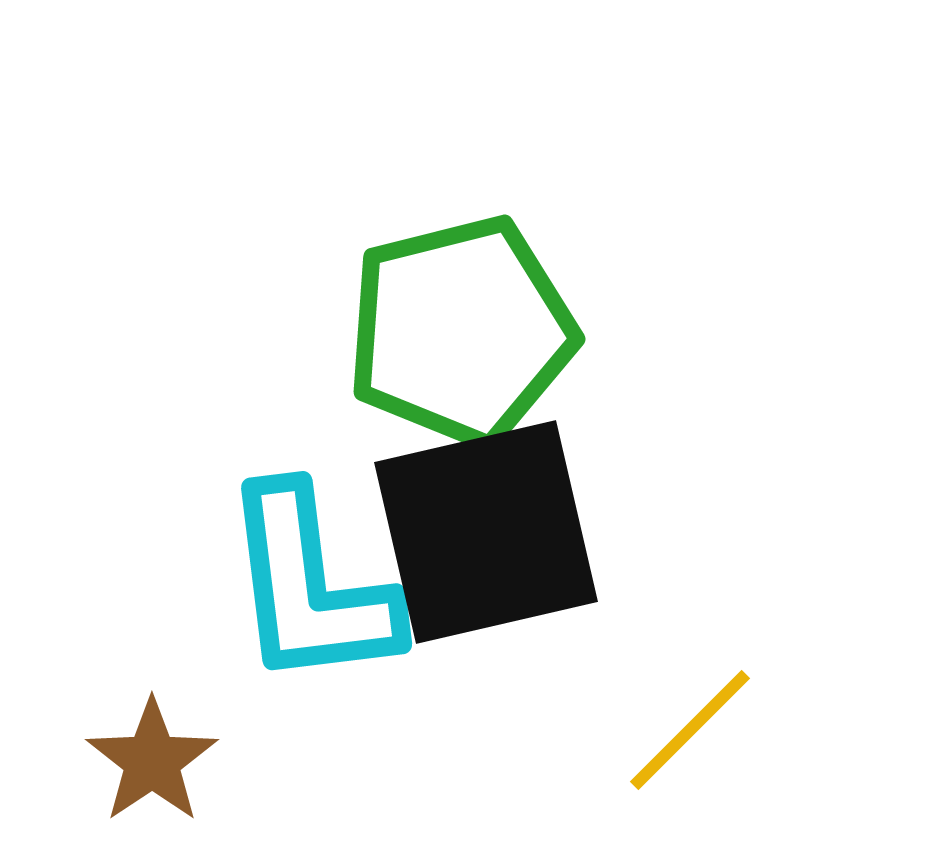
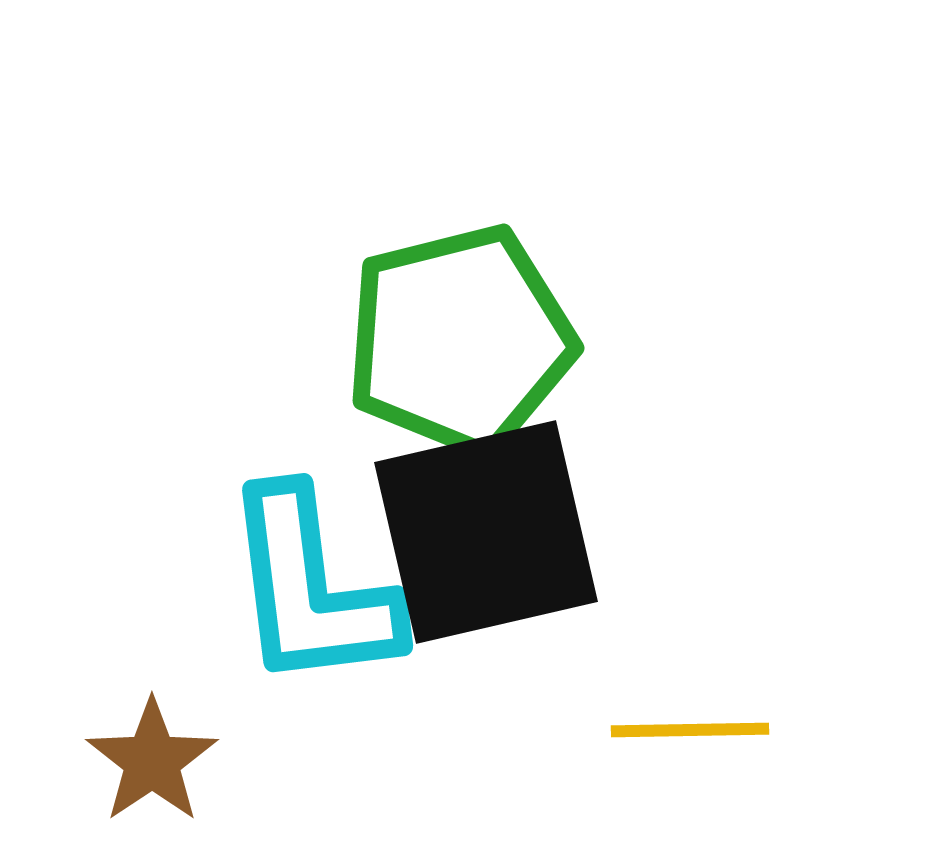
green pentagon: moved 1 px left, 9 px down
cyan L-shape: moved 1 px right, 2 px down
yellow line: rotated 44 degrees clockwise
